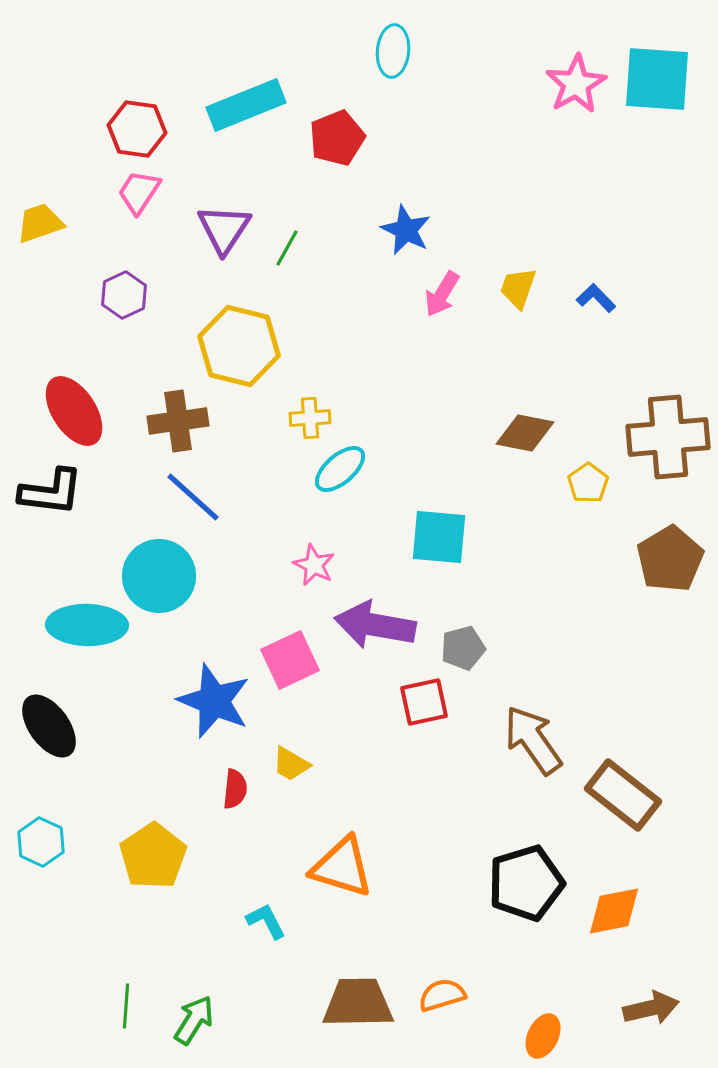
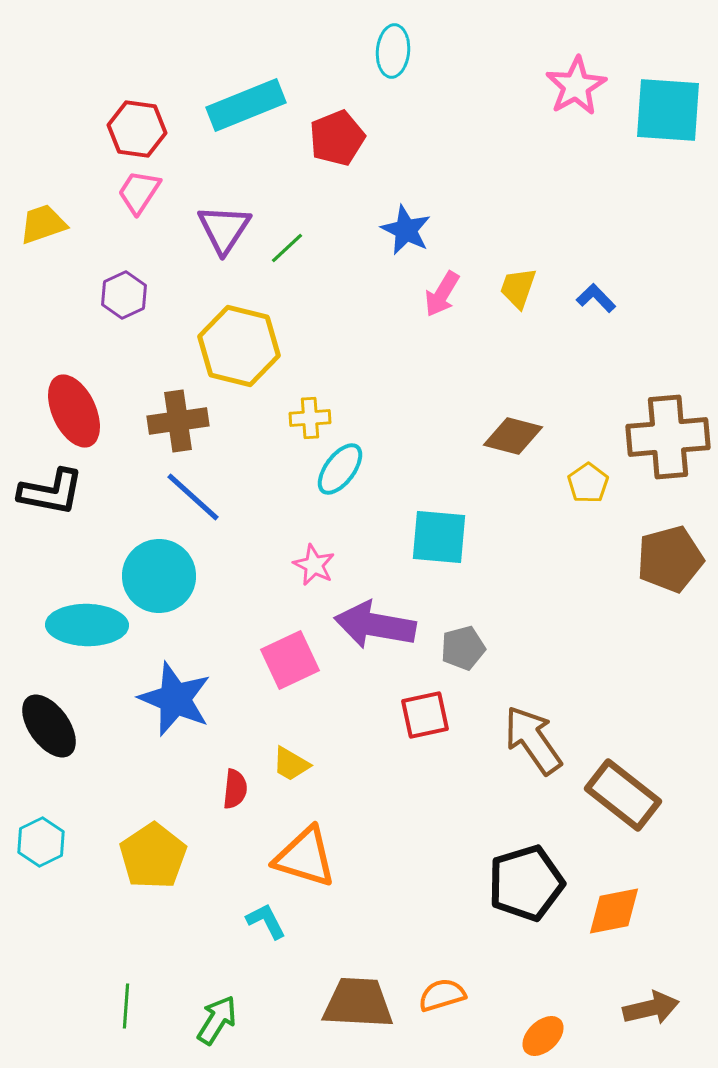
cyan square at (657, 79): moved 11 px right, 31 px down
pink star at (576, 84): moved 2 px down
yellow trapezoid at (40, 223): moved 3 px right, 1 px down
green line at (287, 248): rotated 18 degrees clockwise
red ellipse at (74, 411): rotated 8 degrees clockwise
brown diamond at (525, 433): moved 12 px left, 3 px down; rotated 4 degrees clockwise
cyan ellipse at (340, 469): rotated 12 degrees counterclockwise
black L-shape at (51, 492): rotated 4 degrees clockwise
brown pentagon at (670, 559): rotated 16 degrees clockwise
blue star at (214, 701): moved 39 px left, 2 px up
red square at (424, 702): moved 1 px right, 13 px down
cyan hexagon at (41, 842): rotated 9 degrees clockwise
orange triangle at (342, 867): moved 37 px left, 10 px up
brown trapezoid at (358, 1003): rotated 4 degrees clockwise
green arrow at (194, 1020): moved 23 px right
orange ellipse at (543, 1036): rotated 21 degrees clockwise
